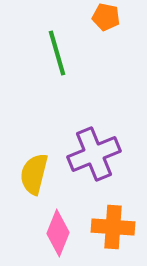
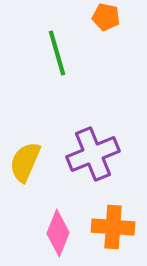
purple cross: moved 1 px left
yellow semicircle: moved 9 px left, 12 px up; rotated 9 degrees clockwise
